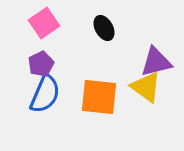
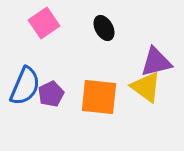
purple pentagon: moved 10 px right, 30 px down
blue semicircle: moved 20 px left, 8 px up
